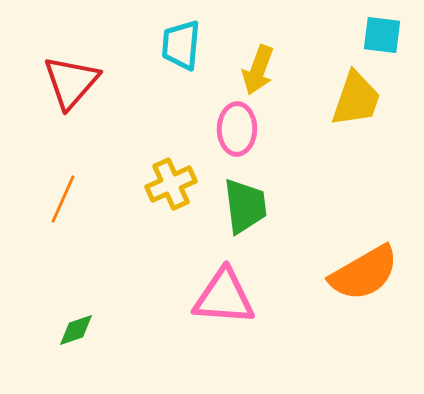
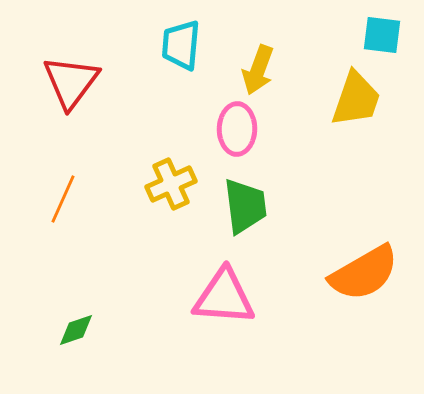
red triangle: rotated 4 degrees counterclockwise
